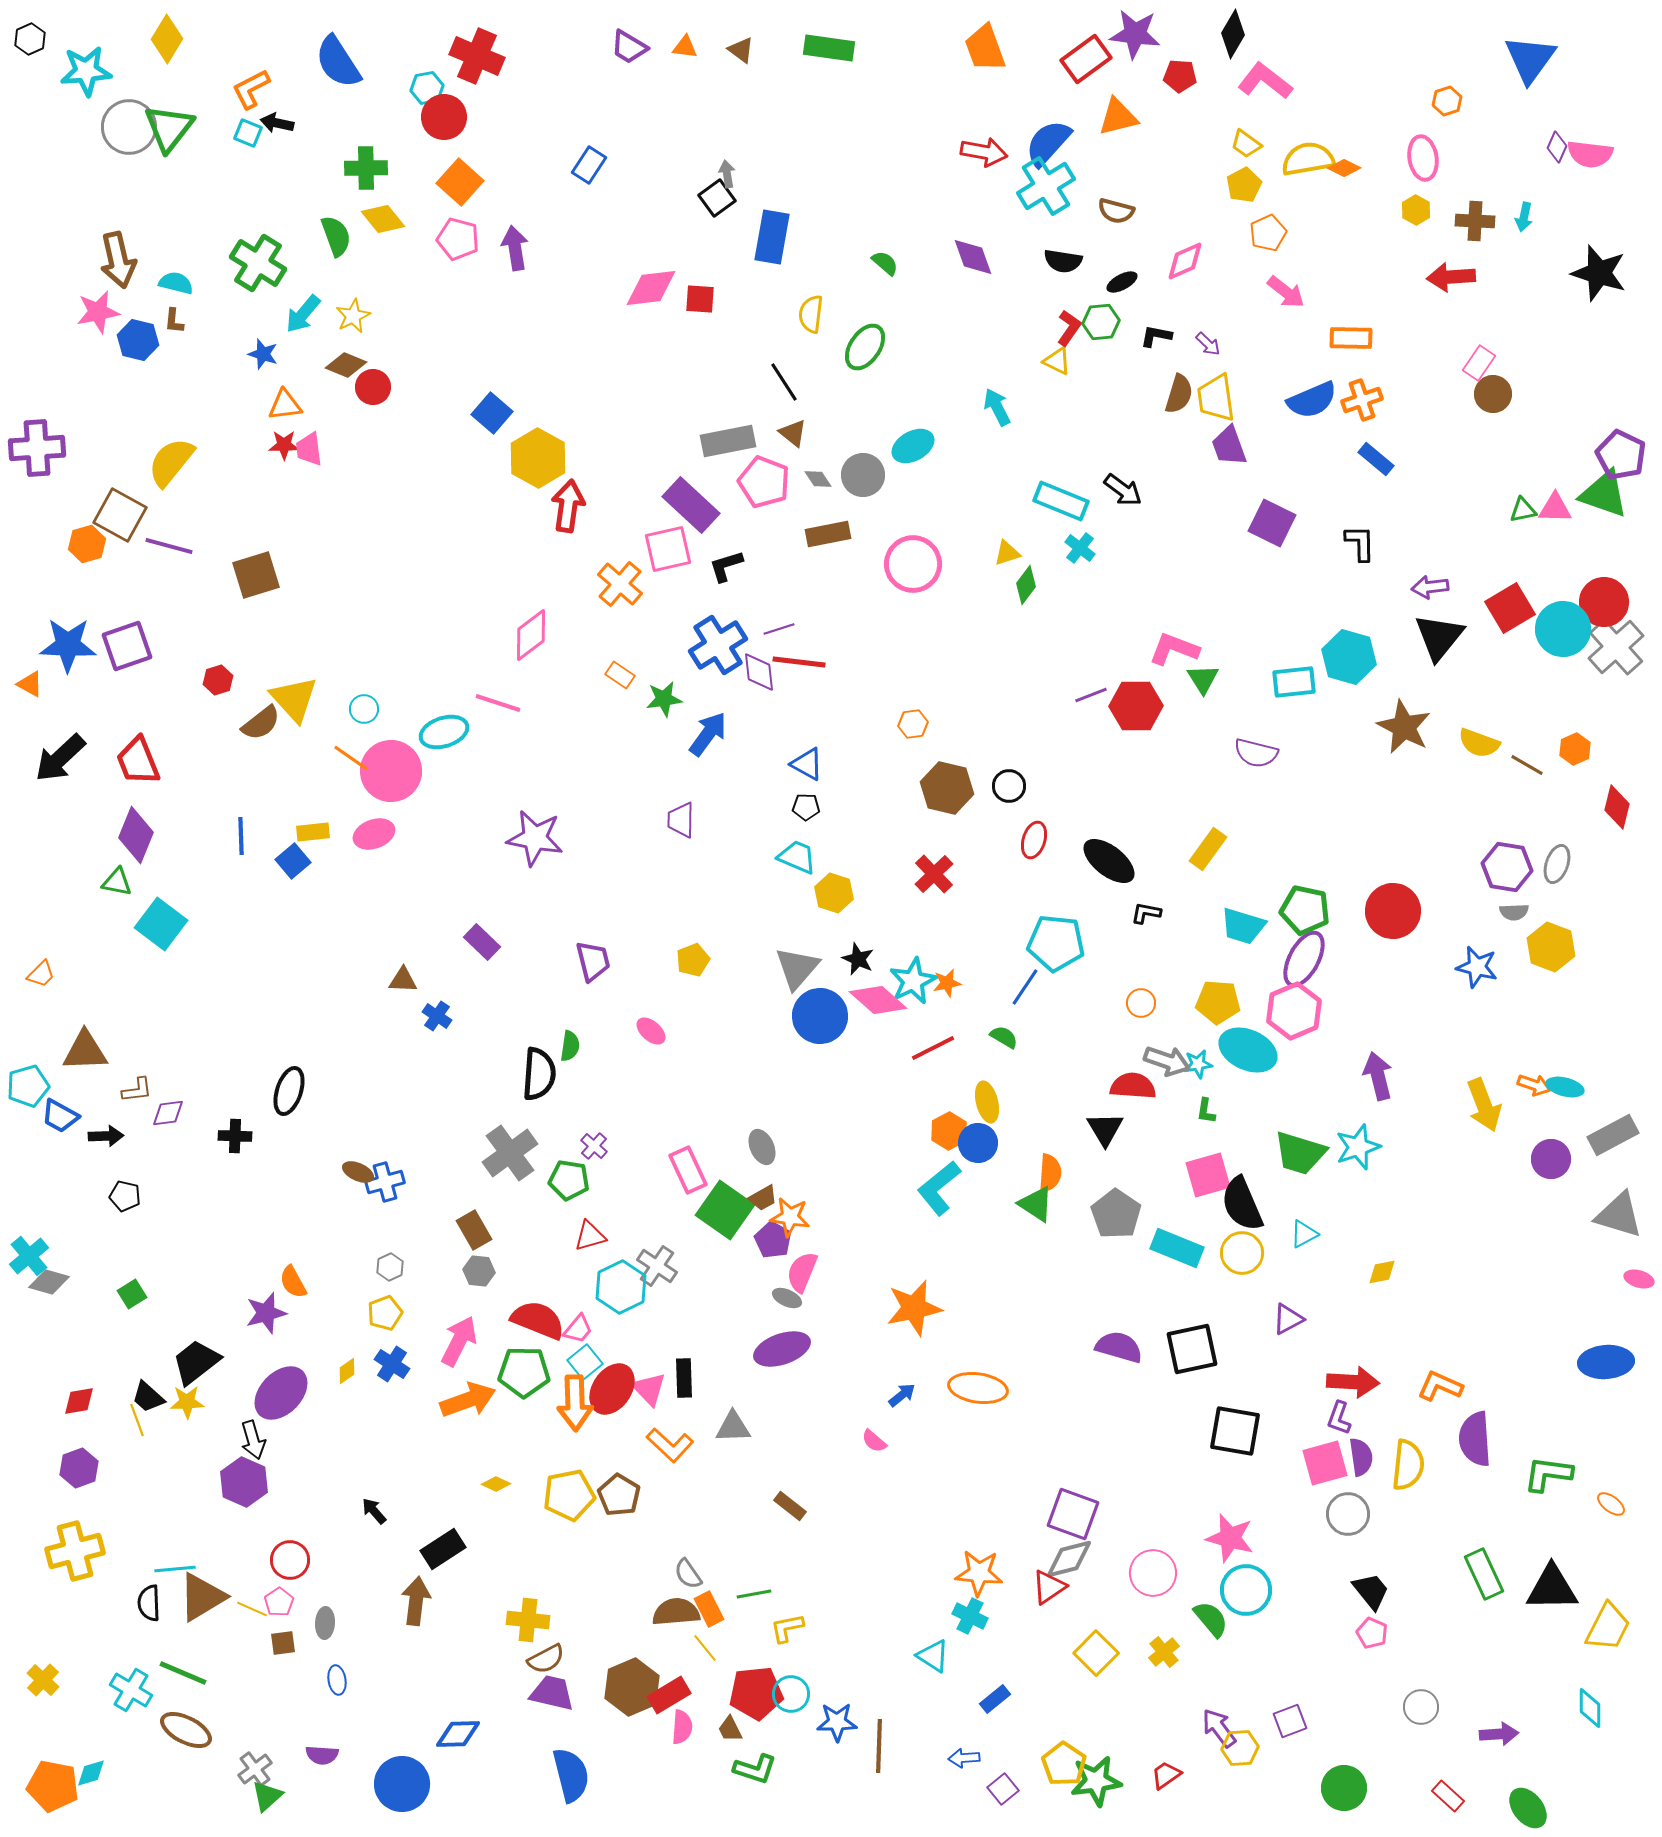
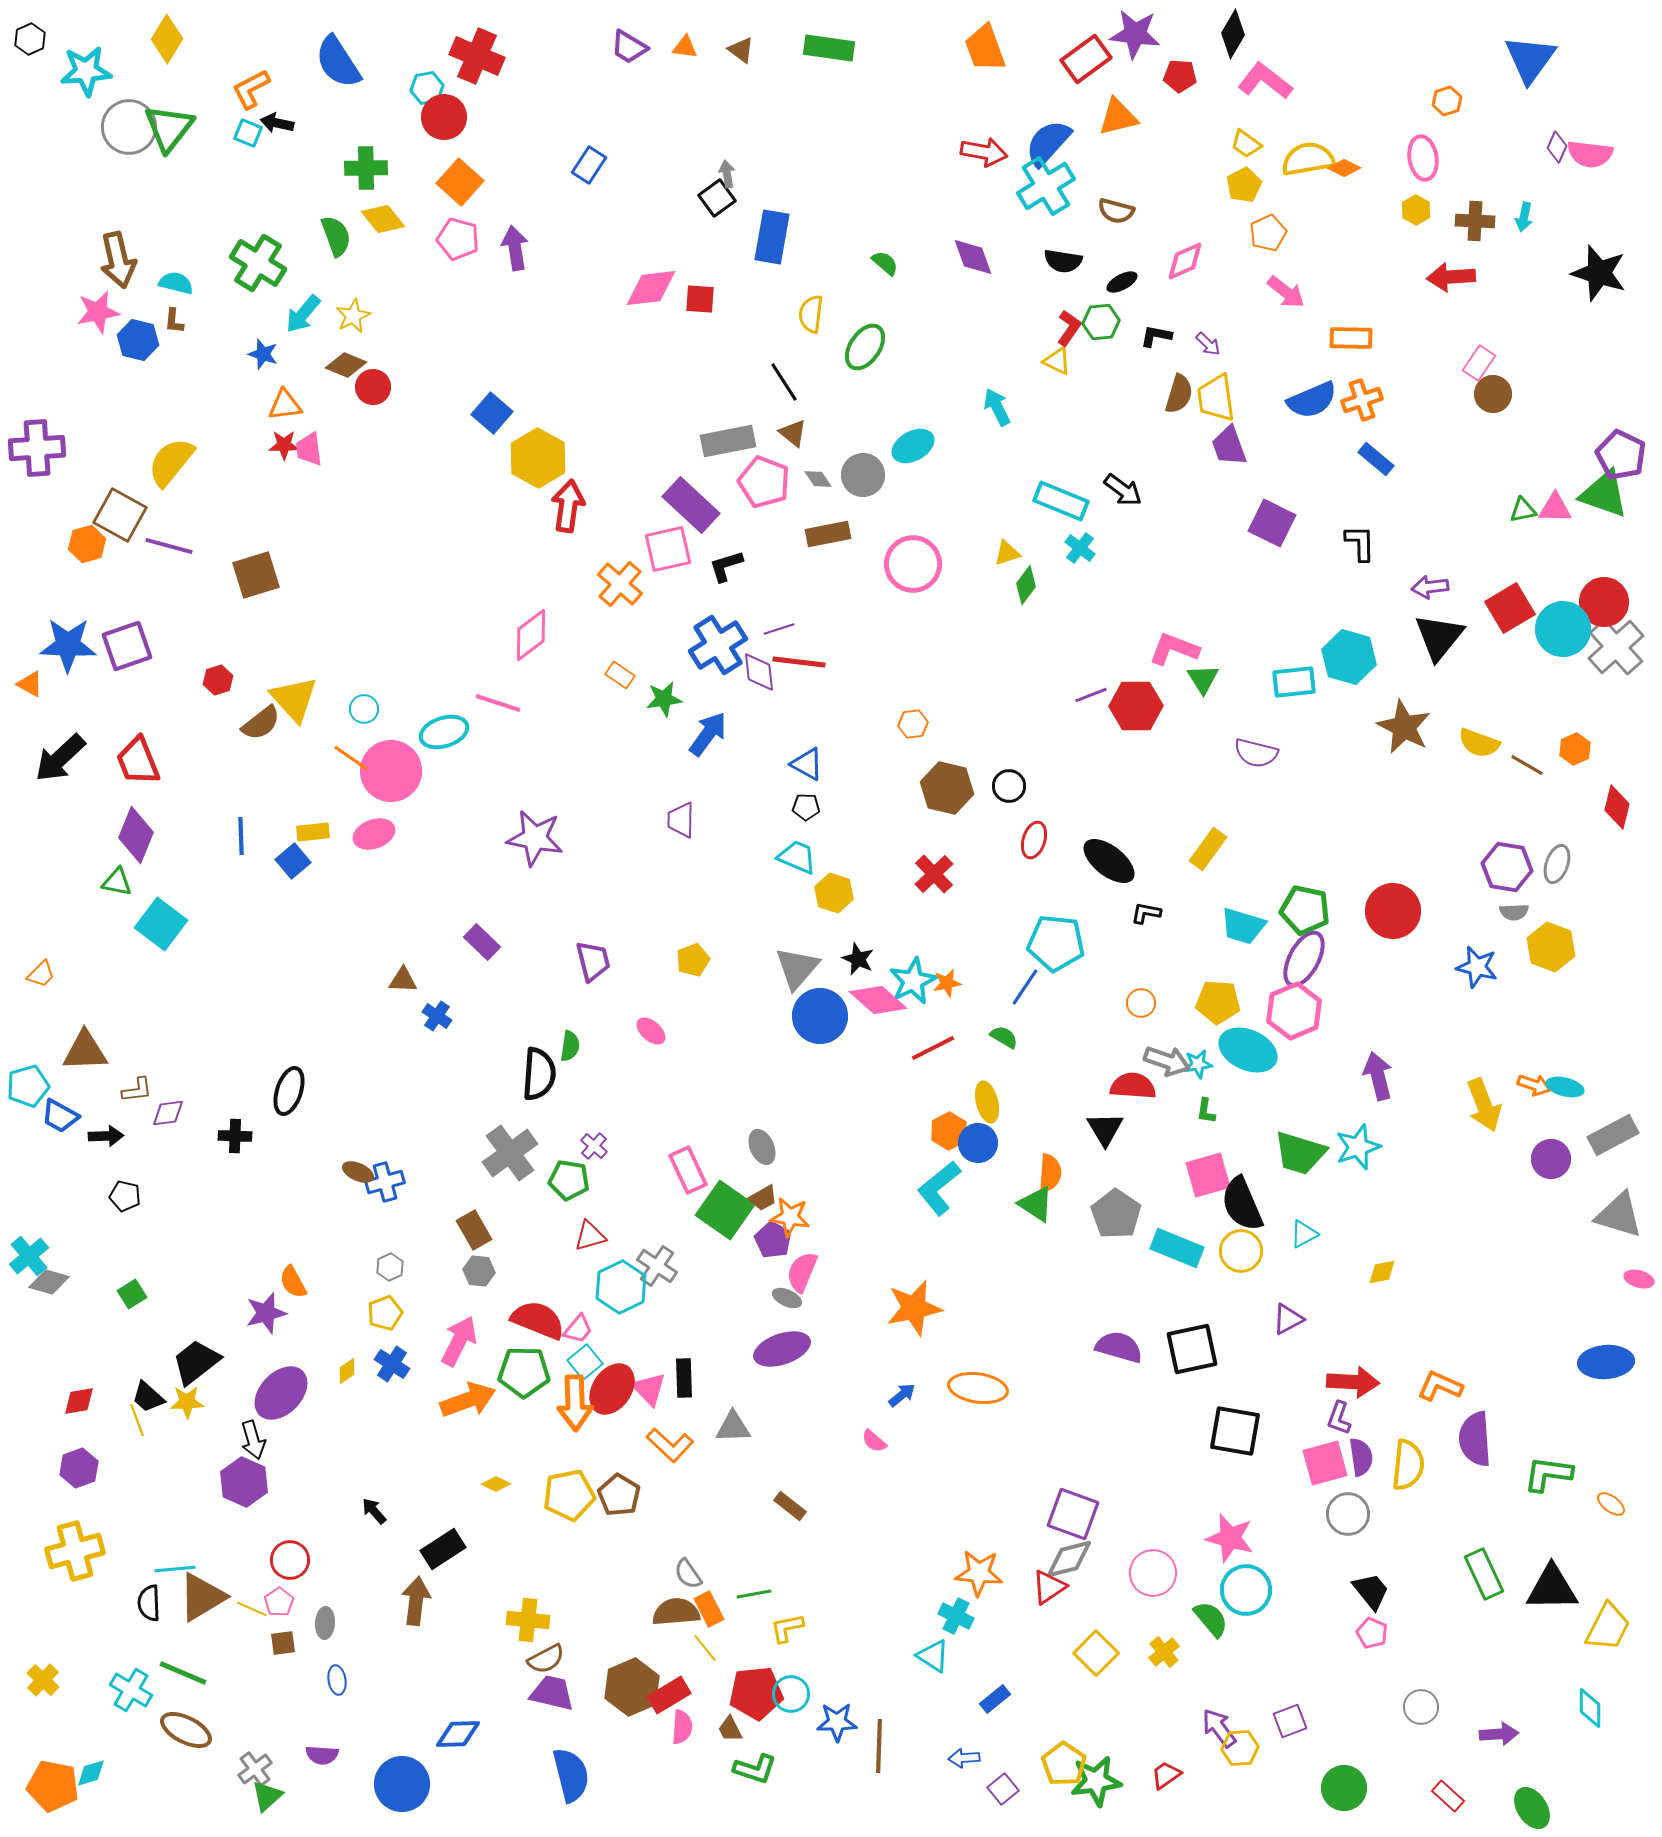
yellow circle at (1242, 1253): moved 1 px left, 2 px up
cyan cross at (970, 1616): moved 14 px left
green ellipse at (1528, 1808): moved 4 px right; rotated 6 degrees clockwise
